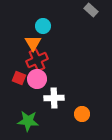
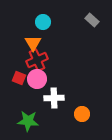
gray rectangle: moved 1 px right, 10 px down
cyan circle: moved 4 px up
